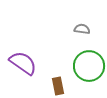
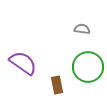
green circle: moved 1 px left, 1 px down
brown rectangle: moved 1 px left, 1 px up
